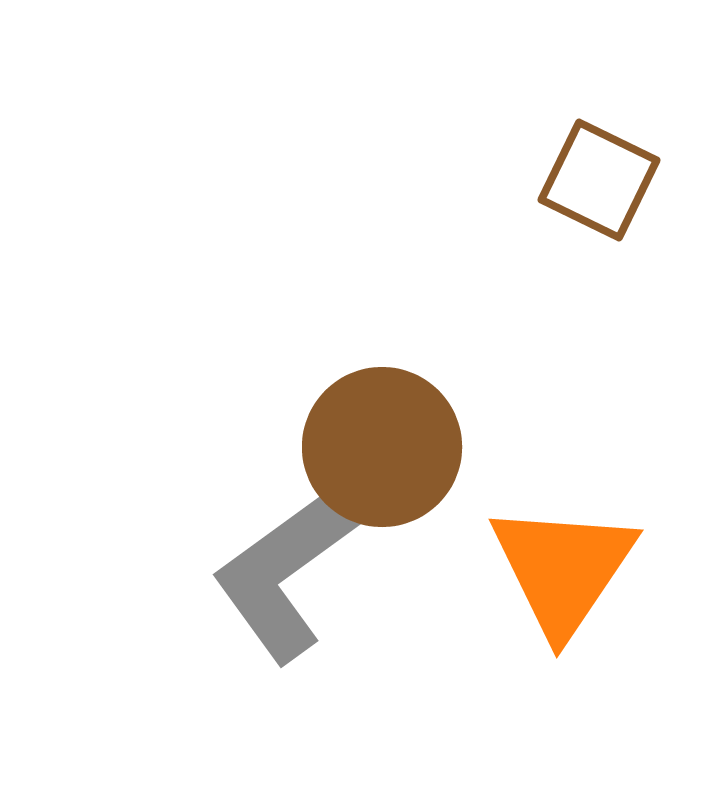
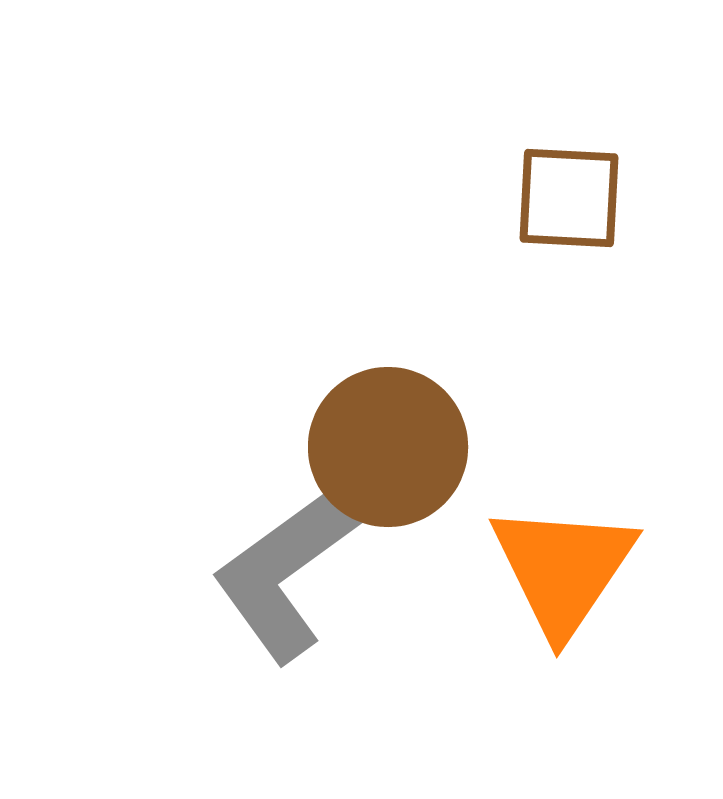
brown square: moved 30 px left, 18 px down; rotated 23 degrees counterclockwise
brown circle: moved 6 px right
